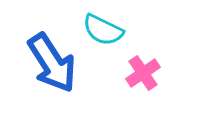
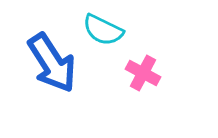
pink cross: rotated 28 degrees counterclockwise
